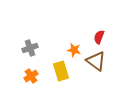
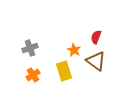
red semicircle: moved 3 px left
orange star: rotated 16 degrees clockwise
yellow rectangle: moved 3 px right
orange cross: moved 2 px right, 1 px up
